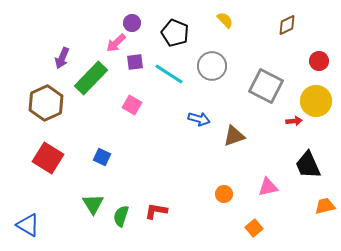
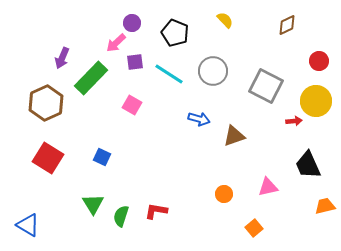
gray circle: moved 1 px right, 5 px down
